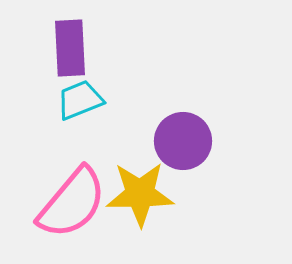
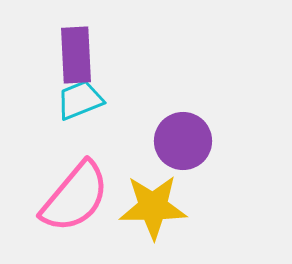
purple rectangle: moved 6 px right, 7 px down
yellow star: moved 13 px right, 13 px down
pink semicircle: moved 3 px right, 6 px up
